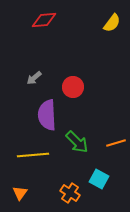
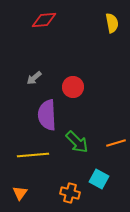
yellow semicircle: rotated 48 degrees counterclockwise
orange cross: rotated 18 degrees counterclockwise
